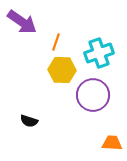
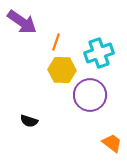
purple circle: moved 3 px left
orange trapezoid: rotated 35 degrees clockwise
